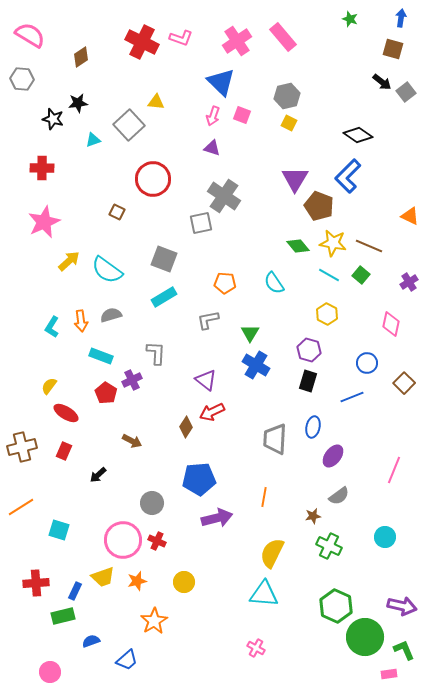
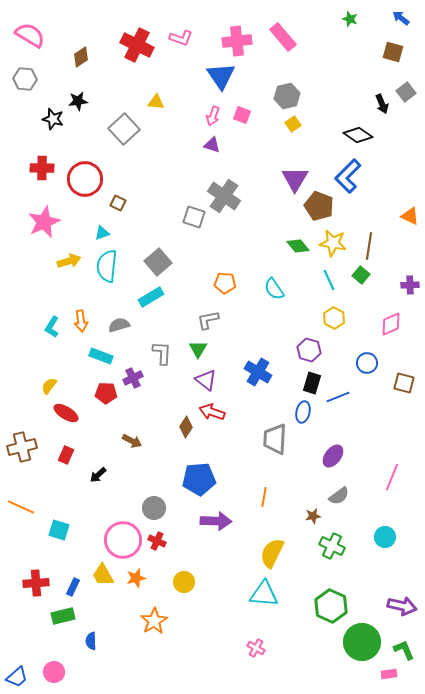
blue arrow at (401, 18): rotated 60 degrees counterclockwise
pink cross at (237, 41): rotated 28 degrees clockwise
red cross at (142, 42): moved 5 px left, 3 px down
brown square at (393, 49): moved 3 px down
gray hexagon at (22, 79): moved 3 px right
blue triangle at (221, 82): moved 6 px up; rotated 12 degrees clockwise
black arrow at (382, 82): moved 22 px down; rotated 30 degrees clockwise
black star at (78, 103): moved 2 px up
yellow square at (289, 123): moved 4 px right, 1 px down; rotated 28 degrees clockwise
gray square at (129, 125): moved 5 px left, 4 px down
cyan triangle at (93, 140): moved 9 px right, 93 px down
purple triangle at (212, 148): moved 3 px up
red circle at (153, 179): moved 68 px left
brown square at (117, 212): moved 1 px right, 9 px up
gray square at (201, 223): moved 7 px left, 6 px up; rotated 30 degrees clockwise
brown line at (369, 246): rotated 76 degrees clockwise
gray square at (164, 259): moved 6 px left, 3 px down; rotated 28 degrees clockwise
yellow arrow at (69, 261): rotated 25 degrees clockwise
cyan semicircle at (107, 270): moved 4 px up; rotated 60 degrees clockwise
cyan line at (329, 275): moved 5 px down; rotated 35 degrees clockwise
purple cross at (409, 282): moved 1 px right, 3 px down; rotated 30 degrees clockwise
cyan semicircle at (274, 283): moved 6 px down
cyan rectangle at (164, 297): moved 13 px left
yellow hexagon at (327, 314): moved 7 px right, 4 px down
gray semicircle at (111, 315): moved 8 px right, 10 px down
pink diamond at (391, 324): rotated 55 degrees clockwise
green triangle at (250, 333): moved 52 px left, 16 px down
gray L-shape at (156, 353): moved 6 px right
blue cross at (256, 365): moved 2 px right, 7 px down
purple cross at (132, 380): moved 1 px right, 2 px up
black rectangle at (308, 381): moved 4 px right, 2 px down
brown square at (404, 383): rotated 30 degrees counterclockwise
red pentagon at (106, 393): rotated 30 degrees counterclockwise
blue line at (352, 397): moved 14 px left
red arrow at (212, 412): rotated 45 degrees clockwise
blue ellipse at (313, 427): moved 10 px left, 15 px up
red rectangle at (64, 451): moved 2 px right, 4 px down
pink line at (394, 470): moved 2 px left, 7 px down
gray circle at (152, 503): moved 2 px right, 5 px down
orange line at (21, 507): rotated 56 degrees clockwise
purple arrow at (217, 518): moved 1 px left, 3 px down; rotated 16 degrees clockwise
green cross at (329, 546): moved 3 px right
yellow trapezoid at (103, 577): moved 2 px up; rotated 80 degrees clockwise
orange star at (137, 581): moved 1 px left, 3 px up
blue rectangle at (75, 591): moved 2 px left, 4 px up
green hexagon at (336, 606): moved 5 px left
green circle at (365, 637): moved 3 px left, 5 px down
blue semicircle at (91, 641): rotated 72 degrees counterclockwise
blue trapezoid at (127, 660): moved 110 px left, 17 px down
pink circle at (50, 672): moved 4 px right
